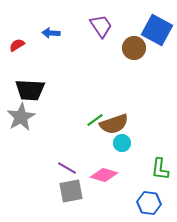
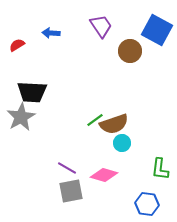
brown circle: moved 4 px left, 3 px down
black trapezoid: moved 2 px right, 2 px down
blue hexagon: moved 2 px left, 1 px down
